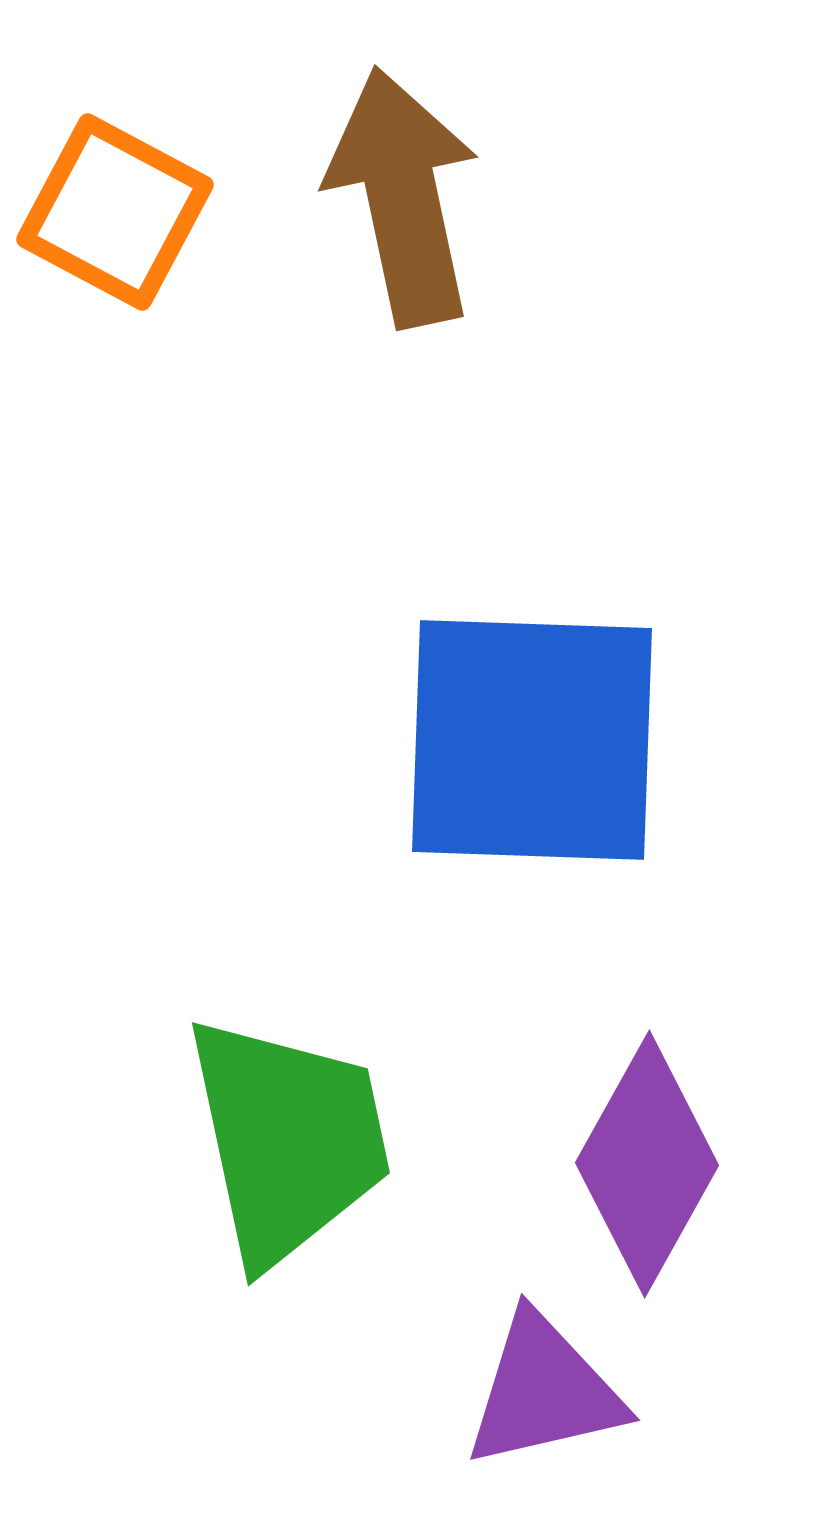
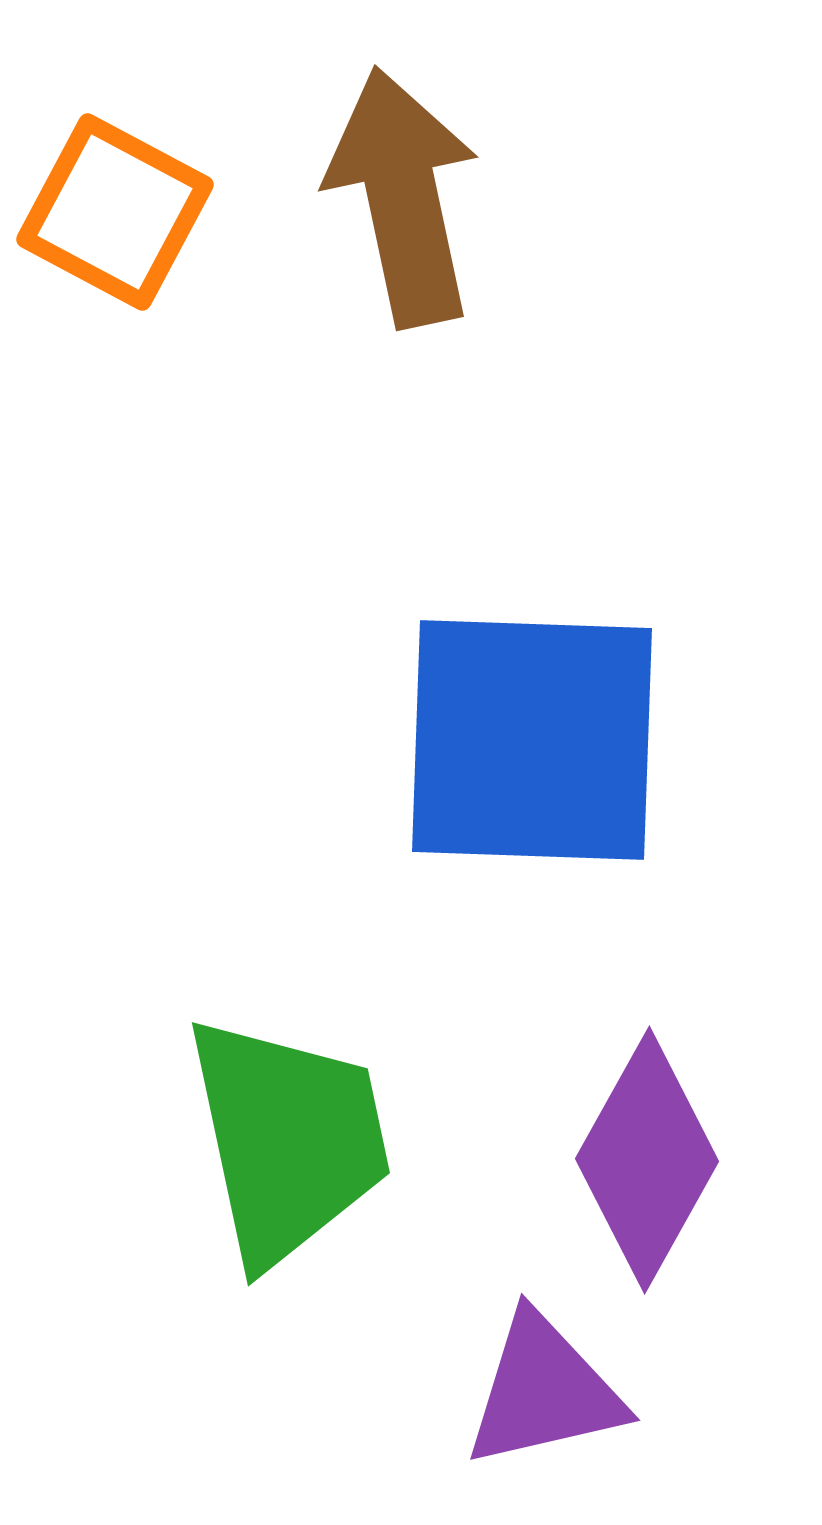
purple diamond: moved 4 px up
